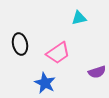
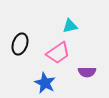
cyan triangle: moved 9 px left, 8 px down
black ellipse: rotated 30 degrees clockwise
purple semicircle: moved 10 px left; rotated 18 degrees clockwise
